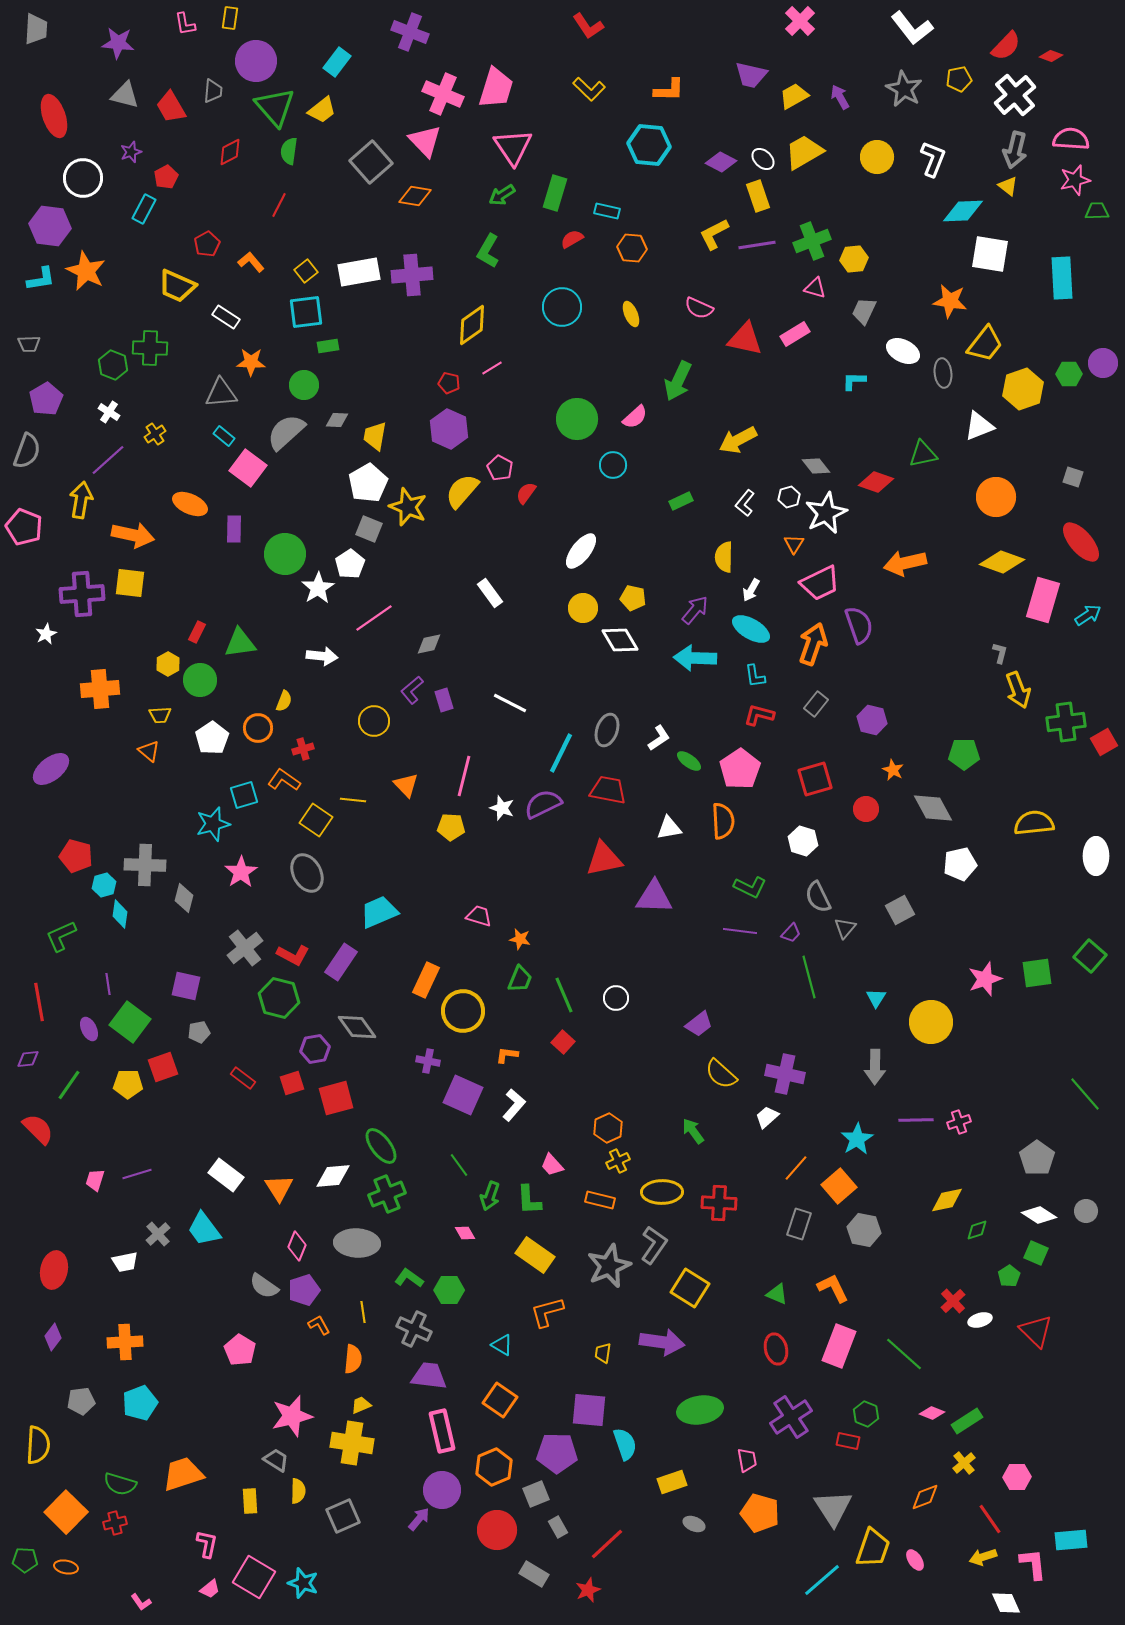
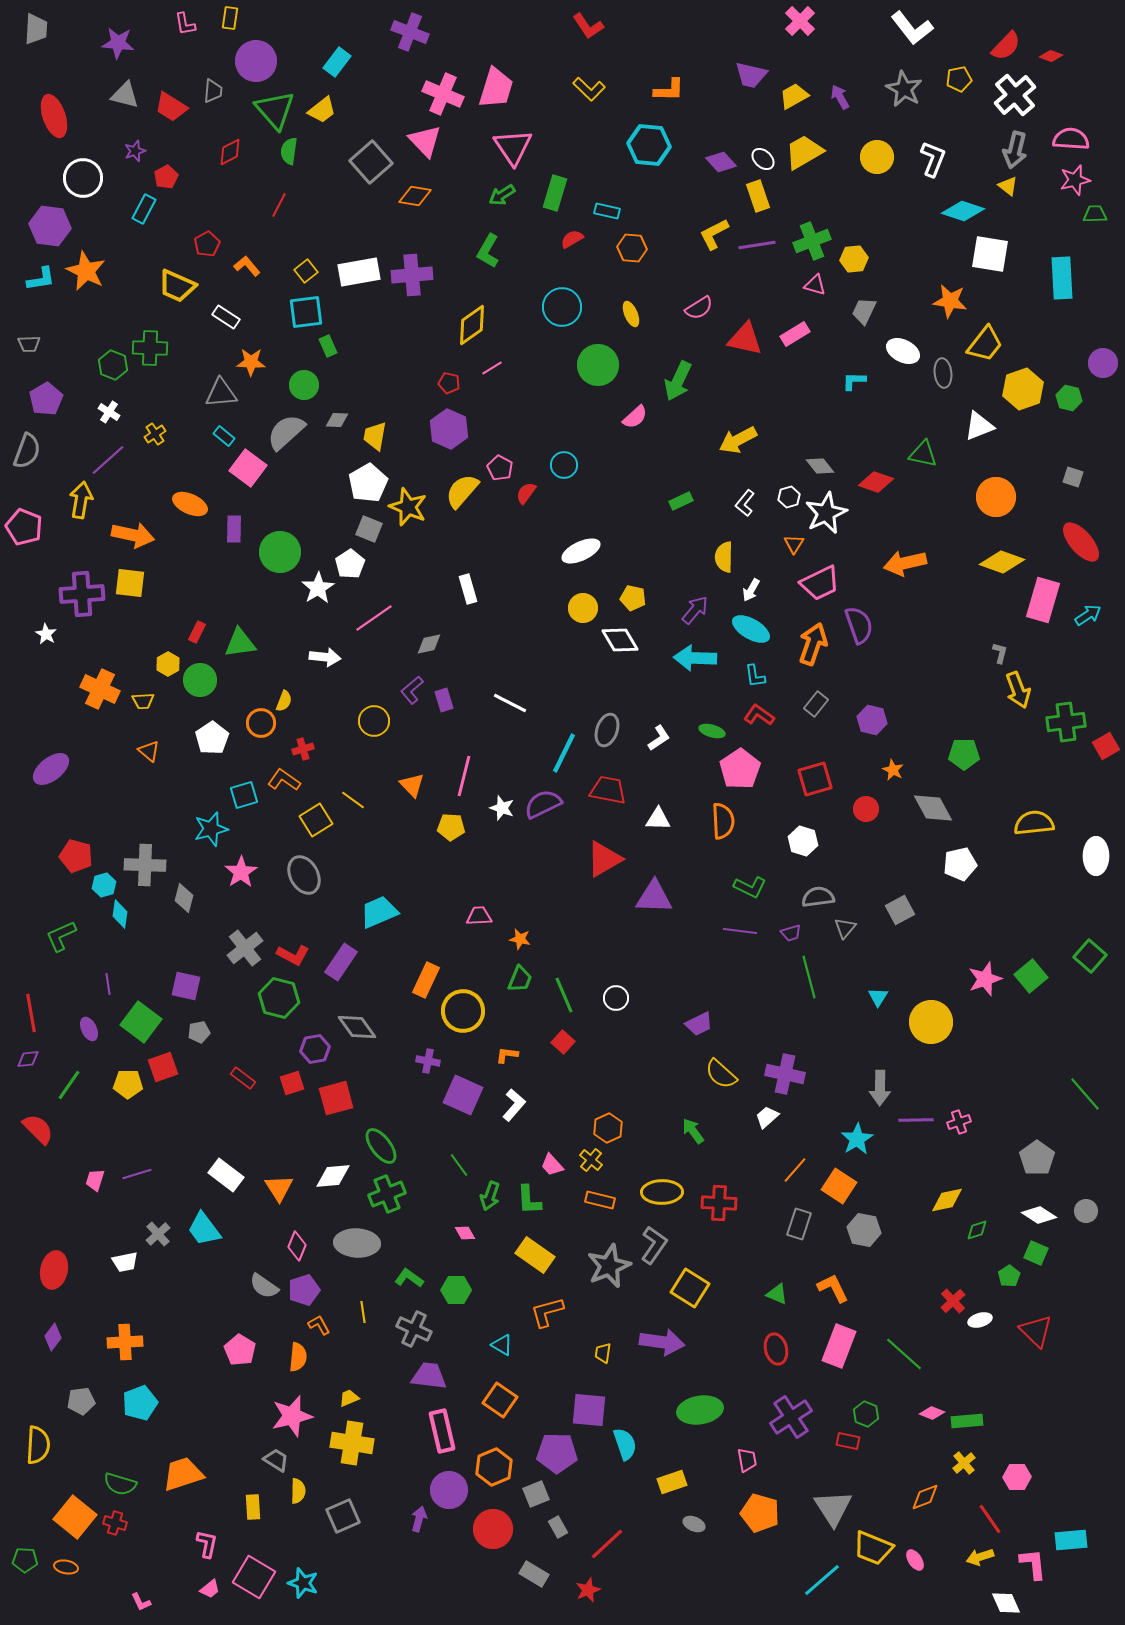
red trapezoid at (171, 107): rotated 28 degrees counterclockwise
green triangle at (275, 107): moved 3 px down
purple star at (131, 152): moved 4 px right, 1 px up
purple diamond at (721, 162): rotated 20 degrees clockwise
cyan diamond at (963, 211): rotated 21 degrees clockwise
green trapezoid at (1097, 211): moved 2 px left, 3 px down
orange L-shape at (251, 262): moved 4 px left, 4 px down
pink triangle at (815, 288): moved 3 px up
pink semicircle at (699, 308): rotated 56 degrees counterclockwise
green rectangle at (328, 346): rotated 75 degrees clockwise
green hexagon at (1069, 374): moved 24 px down; rotated 15 degrees clockwise
green circle at (577, 419): moved 21 px right, 54 px up
green triangle at (923, 454): rotated 24 degrees clockwise
cyan circle at (613, 465): moved 49 px left
gray diamond at (816, 466): moved 4 px right
white ellipse at (581, 551): rotated 27 degrees clockwise
green circle at (285, 554): moved 5 px left, 2 px up
white rectangle at (490, 593): moved 22 px left, 4 px up; rotated 20 degrees clockwise
white star at (46, 634): rotated 15 degrees counterclockwise
white arrow at (322, 656): moved 3 px right, 1 px down
orange cross at (100, 689): rotated 30 degrees clockwise
yellow trapezoid at (160, 715): moved 17 px left, 14 px up
red L-shape at (759, 715): rotated 20 degrees clockwise
orange circle at (258, 728): moved 3 px right, 5 px up
red square at (1104, 742): moved 2 px right, 4 px down
cyan line at (561, 753): moved 3 px right
green ellipse at (689, 761): moved 23 px right, 30 px up; rotated 20 degrees counterclockwise
orange triangle at (406, 785): moved 6 px right
yellow line at (353, 800): rotated 30 degrees clockwise
yellow square at (316, 820): rotated 24 degrees clockwise
cyan star at (213, 824): moved 2 px left, 5 px down
white triangle at (669, 828): moved 11 px left, 9 px up; rotated 12 degrees clockwise
red triangle at (604, 859): rotated 18 degrees counterclockwise
gray ellipse at (307, 873): moved 3 px left, 2 px down
gray semicircle at (818, 897): rotated 108 degrees clockwise
pink trapezoid at (479, 916): rotated 20 degrees counterclockwise
purple trapezoid at (791, 933): rotated 30 degrees clockwise
green square at (1037, 973): moved 6 px left, 3 px down; rotated 32 degrees counterclockwise
cyan triangle at (876, 998): moved 2 px right, 1 px up
red line at (39, 1002): moved 8 px left, 11 px down
green square at (130, 1022): moved 11 px right
purple trapezoid at (699, 1024): rotated 12 degrees clockwise
gray arrow at (875, 1067): moved 5 px right, 21 px down
yellow cross at (618, 1161): moved 27 px left, 1 px up; rotated 25 degrees counterclockwise
orange line at (796, 1168): moved 1 px left, 2 px down
orange square at (839, 1186): rotated 16 degrees counterclockwise
green hexagon at (449, 1290): moved 7 px right
orange semicircle at (353, 1359): moved 55 px left, 2 px up
yellow trapezoid at (361, 1405): moved 12 px left, 7 px up
green rectangle at (967, 1421): rotated 28 degrees clockwise
purple circle at (442, 1490): moved 7 px right
yellow rectangle at (250, 1501): moved 3 px right, 6 px down
orange square at (66, 1512): moved 9 px right, 5 px down; rotated 6 degrees counterclockwise
purple arrow at (419, 1519): rotated 25 degrees counterclockwise
red cross at (115, 1523): rotated 30 degrees clockwise
red circle at (497, 1530): moved 4 px left, 1 px up
yellow trapezoid at (873, 1548): rotated 93 degrees clockwise
yellow arrow at (983, 1557): moved 3 px left
pink L-shape at (141, 1602): rotated 10 degrees clockwise
